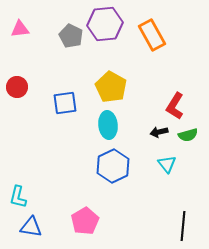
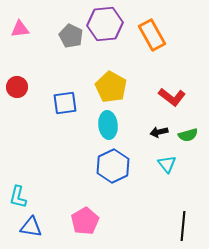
red L-shape: moved 3 px left, 9 px up; rotated 84 degrees counterclockwise
